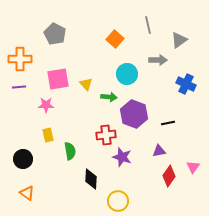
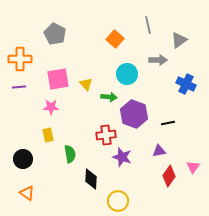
pink star: moved 5 px right, 2 px down
green semicircle: moved 3 px down
